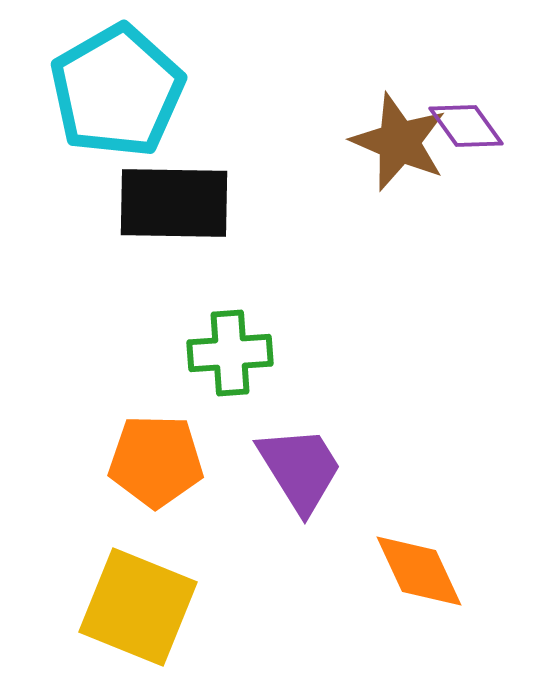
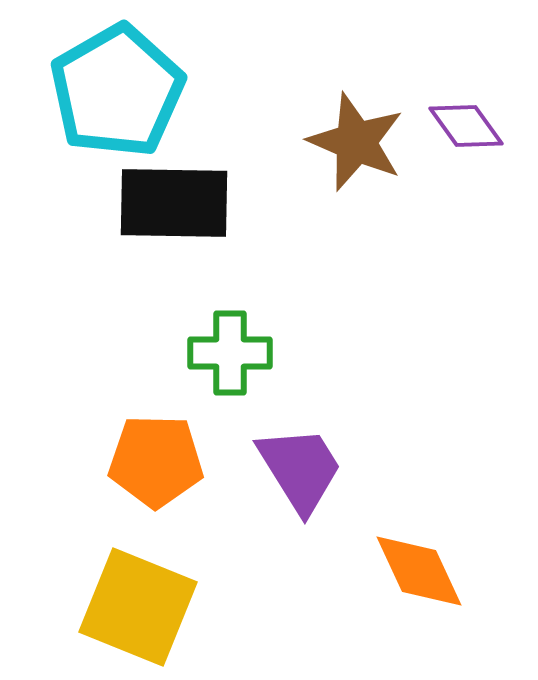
brown star: moved 43 px left
green cross: rotated 4 degrees clockwise
